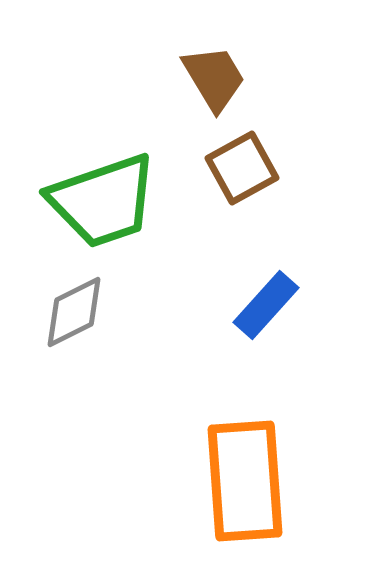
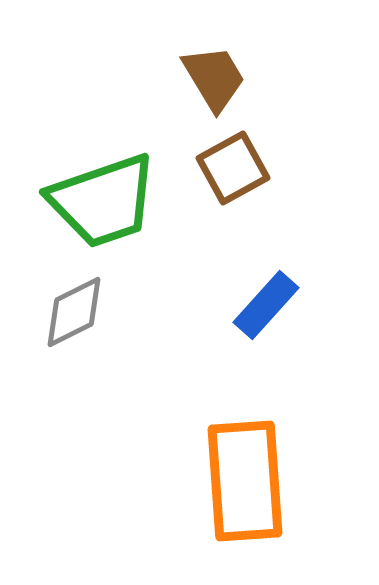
brown square: moved 9 px left
